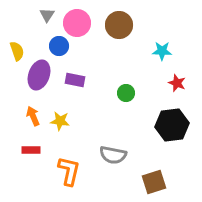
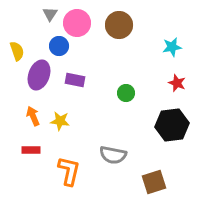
gray triangle: moved 3 px right, 1 px up
cyan star: moved 10 px right, 4 px up; rotated 12 degrees counterclockwise
